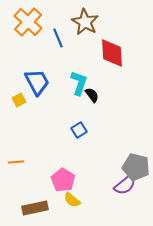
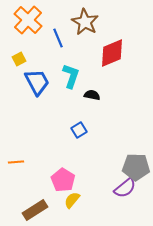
orange cross: moved 2 px up
red diamond: rotated 72 degrees clockwise
cyan L-shape: moved 8 px left, 7 px up
black semicircle: rotated 42 degrees counterclockwise
yellow square: moved 41 px up
gray pentagon: rotated 12 degrees counterclockwise
purple semicircle: moved 3 px down
yellow semicircle: rotated 90 degrees clockwise
brown rectangle: moved 2 px down; rotated 20 degrees counterclockwise
